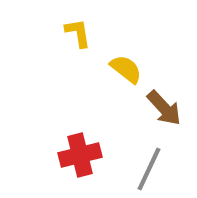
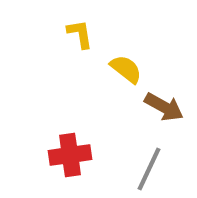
yellow L-shape: moved 2 px right, 1 px down
brown arrow: moved 1 px up; rotated 18 degrees counterclockwise
red cross: moved 10 px left; rotated 6 degrees clockwise
